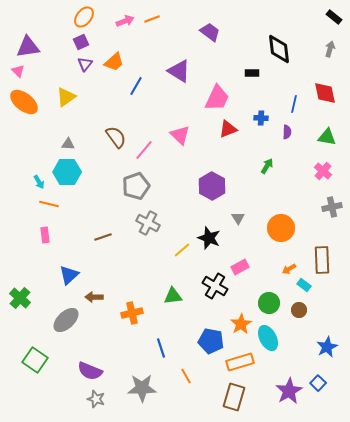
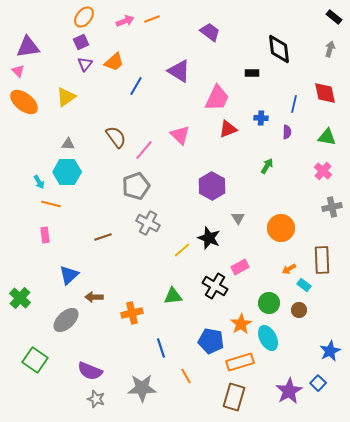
orange line at (49, 204): moved 2 px right
blue star at (327, 347): moved 3 px right, 4 px down
